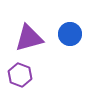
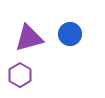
purple hexagon: rotated 10 degrees clockwise
